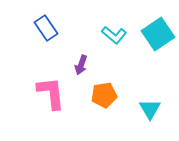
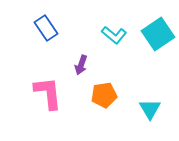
pink L-shape: moved 3 px left
